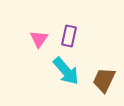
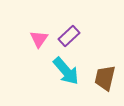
purple rectangle: rotated 35 degrees clockwise
brown trapezoid: moved 1 px right, 2 px up; rotated 12 degrees counterclockwise
